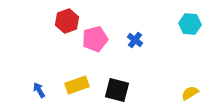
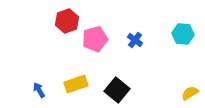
cyan hexagon: moved 7 px left, 10 px down
yellow rectangle: moved 1 px left, 1 px up
black square: rotated 25 degrees clockwise
